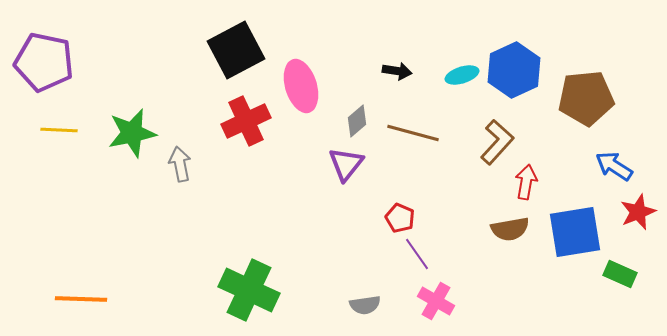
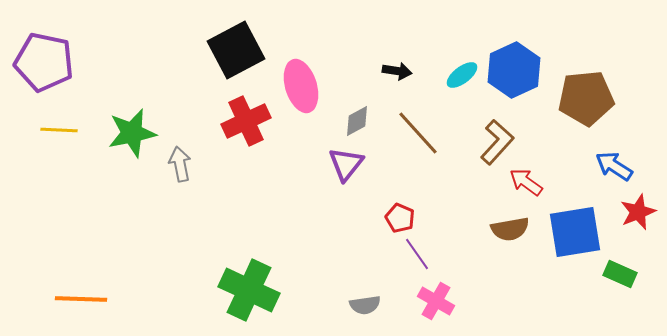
cyan ellipse: rotated 20 degrees counterclockwise
gray diamond: rotated 12 degrees clockwise
brown line: moved 5 px right; rotated 33 degrees clockwise
red arrow: rotated 64 degrees counterclockwise
